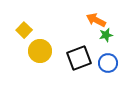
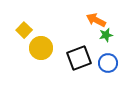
yellow circle: moved 1 px right, 3 px up
